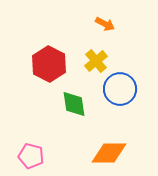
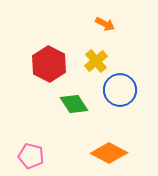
blue circle: moved 1 px down
green diamond: rotated 24 degrees counterclockwise
orange diamond: rotated 27 degrees clockwise
